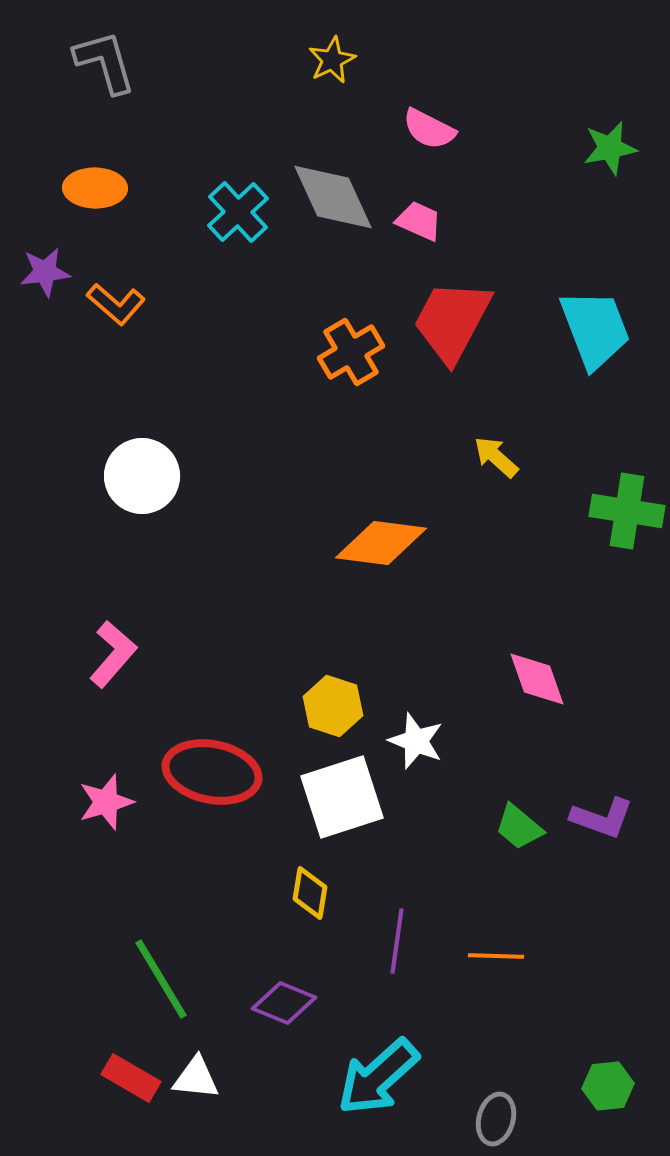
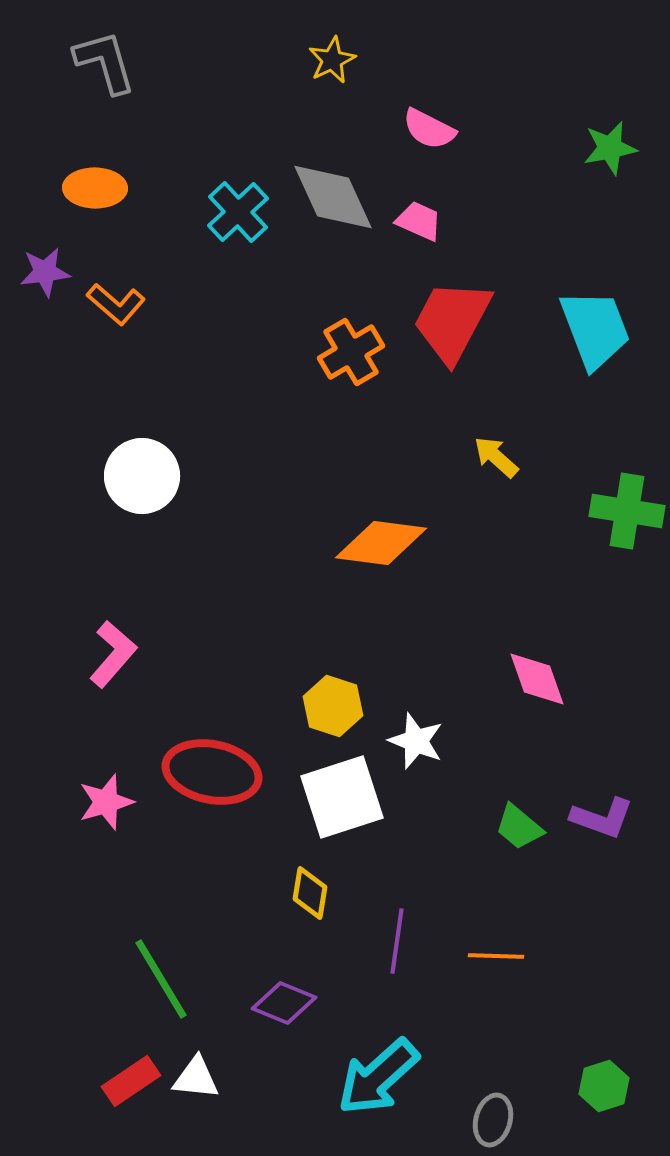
red rectangle: moved 3 px down; rotated 64 degrees counterclockwise
green hexagon: moved 4 px left; rotated 12 degrees counterclockwise
gray ellipse: moved 3 px left, 1 px down
